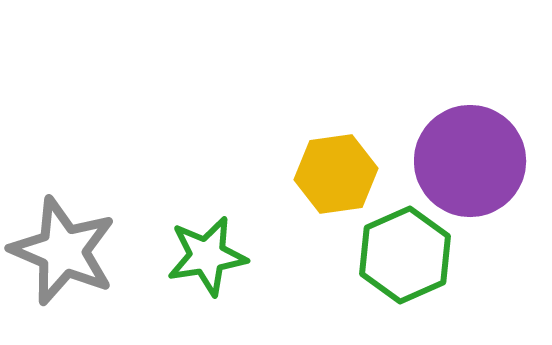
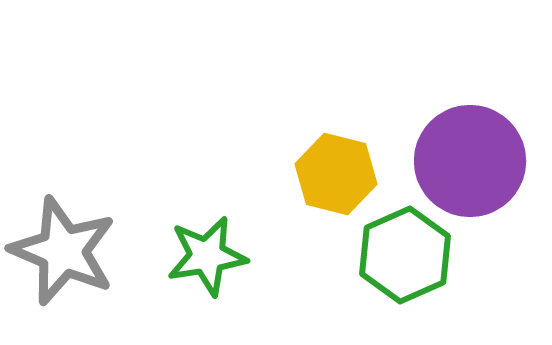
yellow hexagon: rotated 22 degrees clockwise
